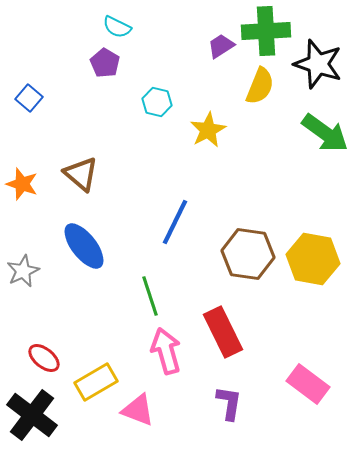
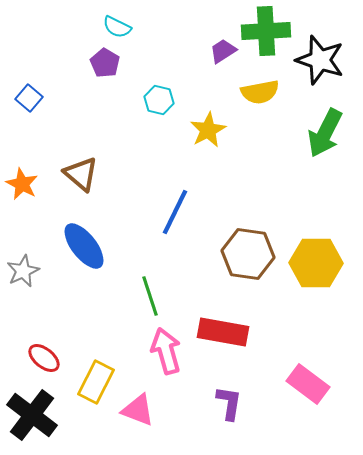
purple trapezoid: moved 2 px right, 5 px down
black star: moved 2 px right, 4 px up
yellow semicircle: moved 6 px down; rotated 57 degrees clockwise
cyan hexagon: moved 2 px right, 2 px up
green arrow: rotated 81 degrees clockwise
orange star: rotated 8 degrees clockwise
blue line: moved 10 px up
yellow hexagon: moved 3 px right, 4 px down; rotated 9 degrees counterclockwise
red rectangle: rotated 54 degrees counterclockwise
yellow rectangle: rotated 33 degrees counterclockwise
